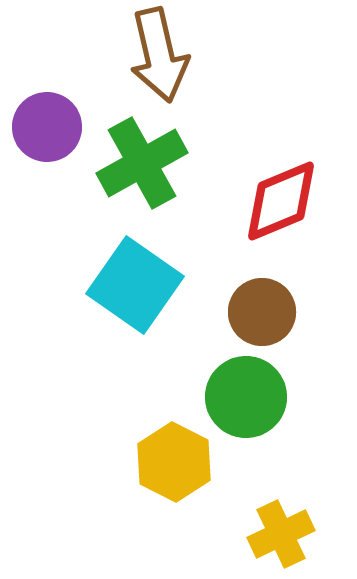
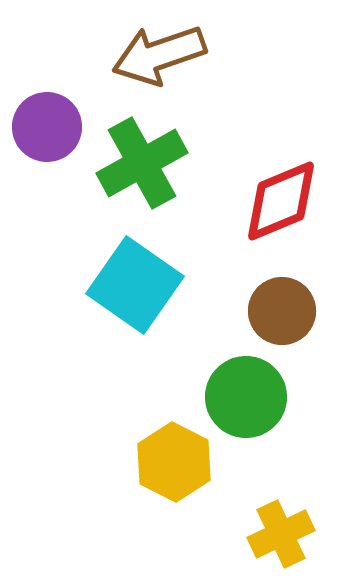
brown arrow: rotated 84 degrees clockwise
brown circle: moved 20 px right, 1 px up
